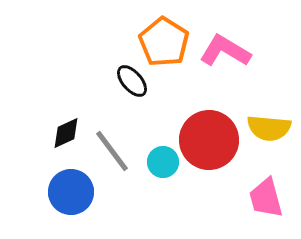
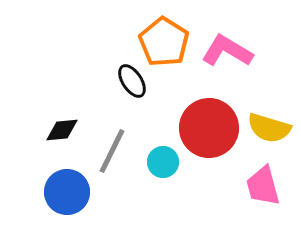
pink L-shape: moved 2 px right
black ellipse: rotated 8 degrees clockwise
yellow semicircle: rotated 12 degrees clockwise
black diamond: moved 4 px left, 3 px up; rotated 20 degrees clockwise
red circle: moved 12 px up
gray line: rotated 63 degrees clockwise
blue circle: moved 4 px left
pink trapezoid: moved 3 px left, 12 px up
